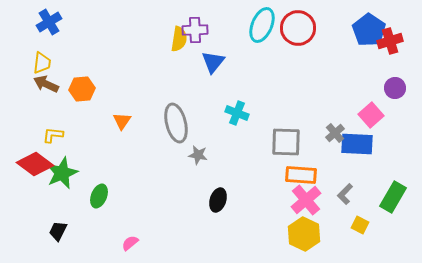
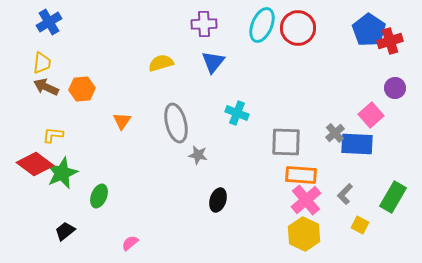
purple cross: moved 9 px right, 6 px up
yellow semicircle: moved 18 px left, 24 px down; rotated 115 degrees counterclockwise
brown arrow: moved 3 px down
black trapezoid: moved 7 px right; rotated 25 degrees clockwise
